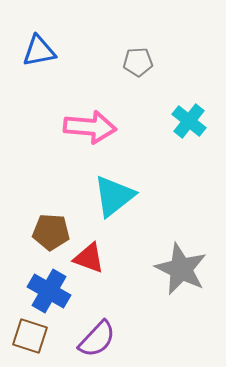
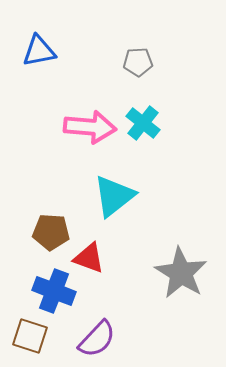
cyan cross: moved 46 px left, 2 px down
gray star: moved 4 px down; rotated 6 degrees clockwise
blue cross: moved 5 px right; rotated 9 degrees counterclockwise
